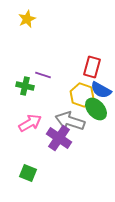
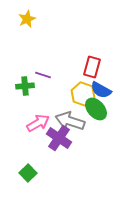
green cross: rotated 18 degrees counterclockwise
yellow hexagon: moved 1 px right, 1 px up
pink arrow: moved 8 px right
green square: rotated 24 degrees clockwise
